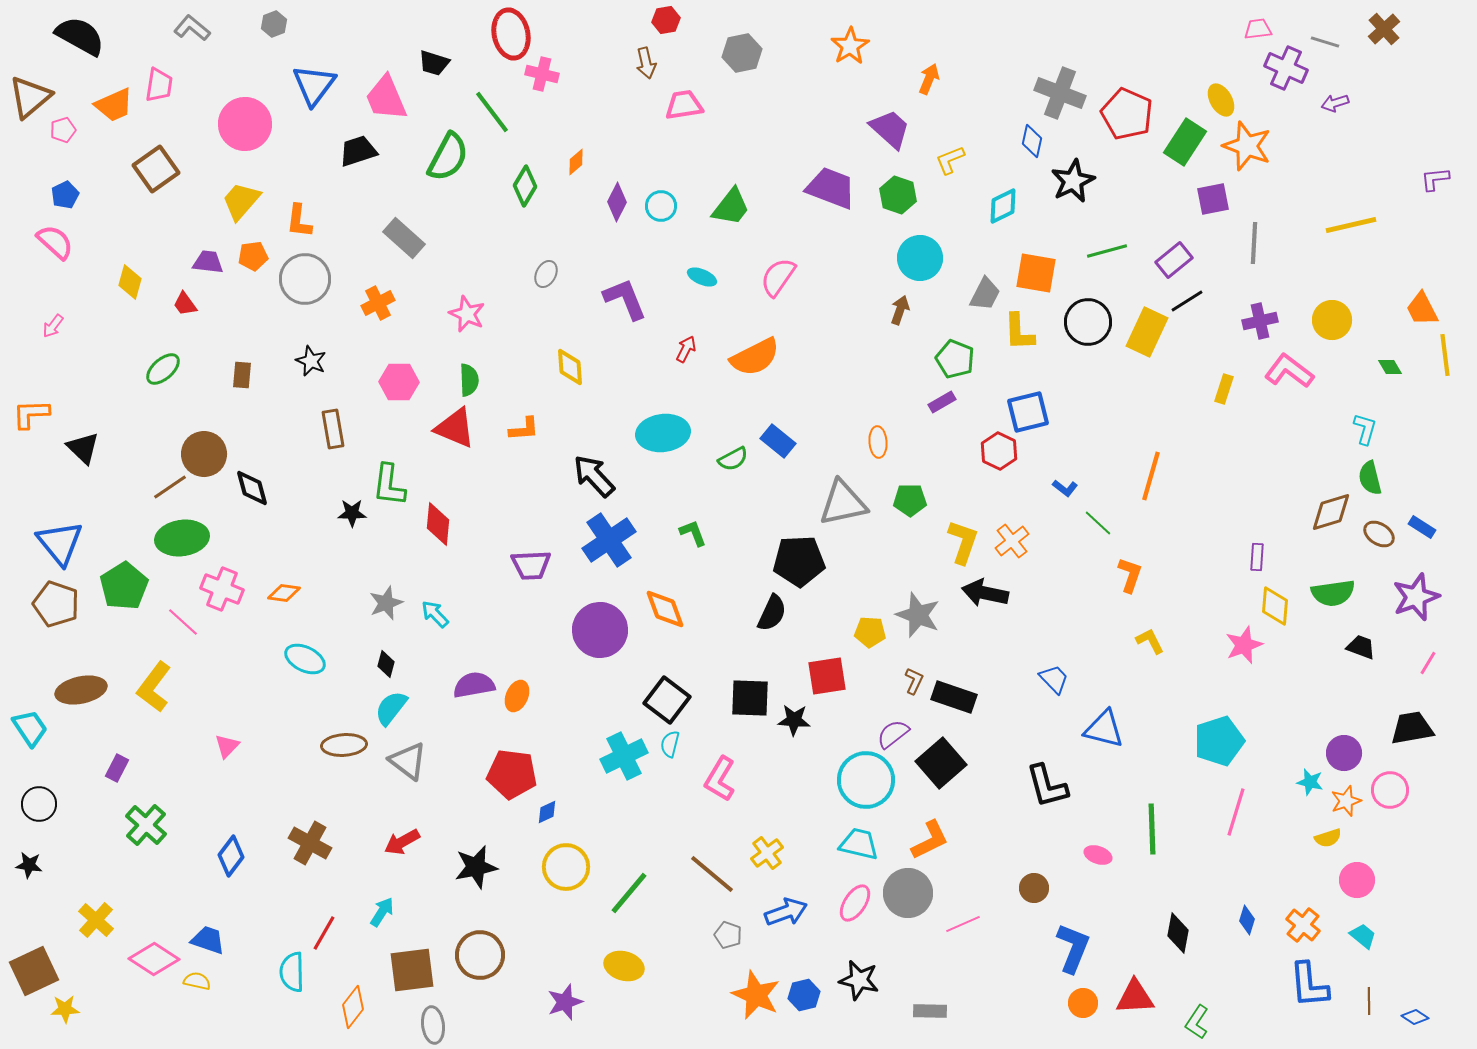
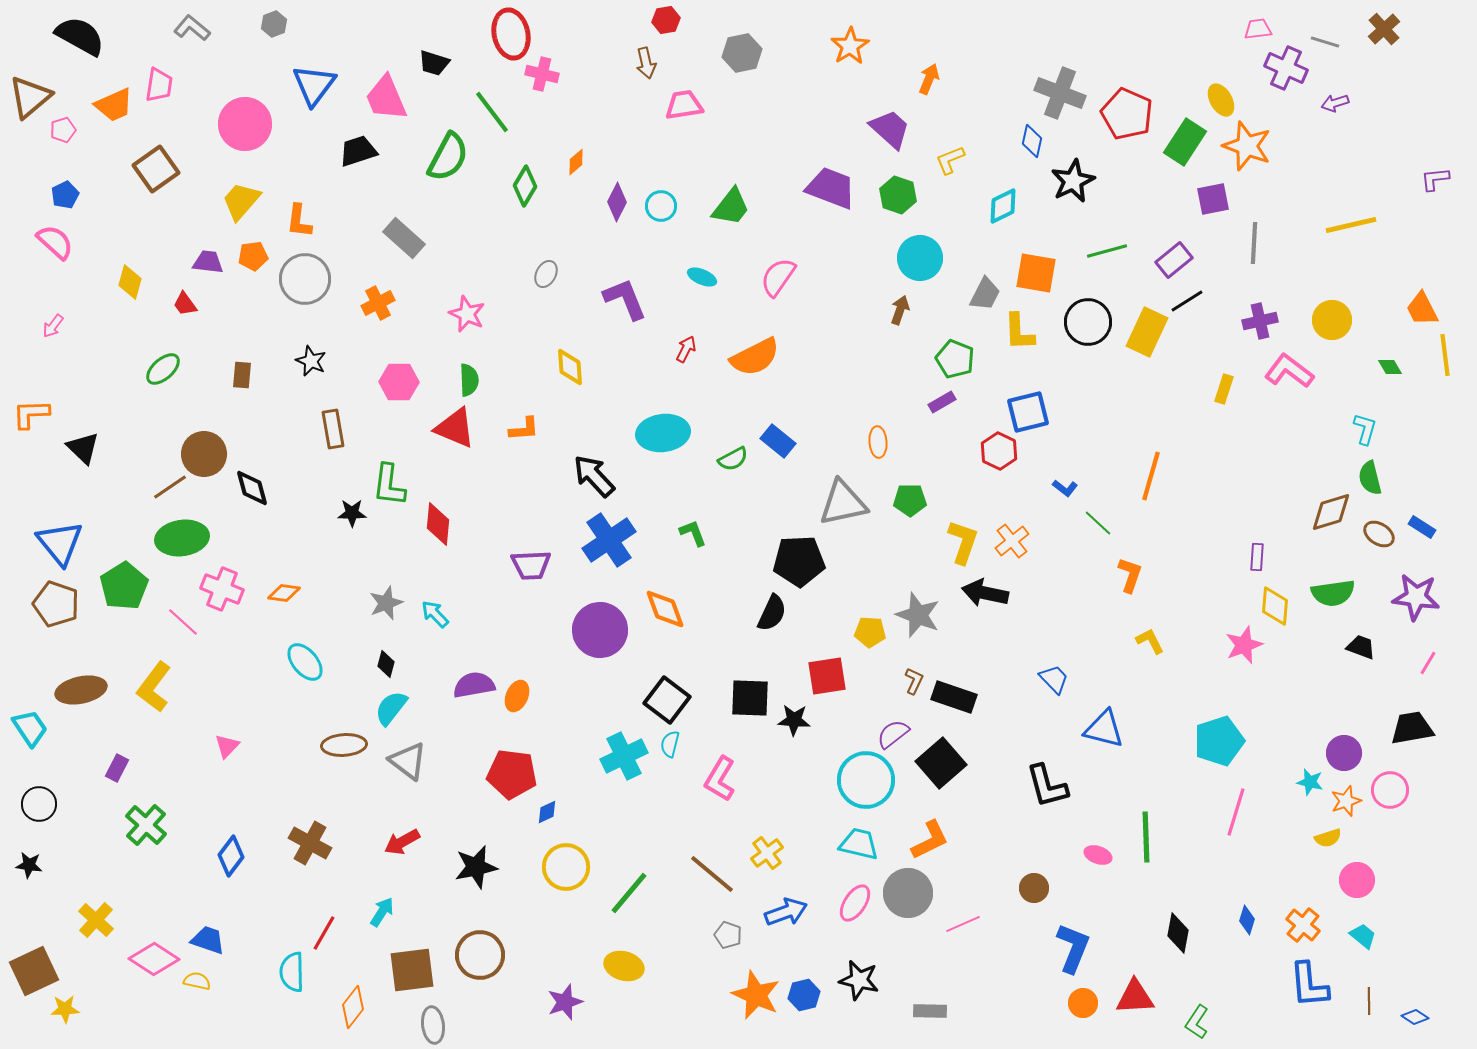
purple star at (1416, 597): rotated 27 degrees clockwise
cyan ellipse at (305, 659): moved 3 px down; rotated 24 degrees clockwise
green line at (1152, 829): moved 6 px left, 8 px down
